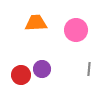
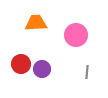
pink circle: moved 5 px down
gray line: moved 2 px left, 3 px down
red circle: moved 11 px up
